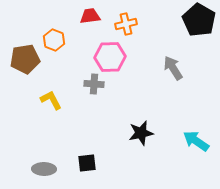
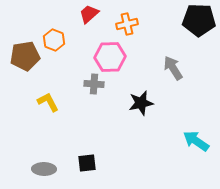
red trapezoid: moved 1 px left, 2 px up; rotated 35 degrees counterclockwise
black pentagon: rotated 28 degrees counterclockwise
orange cross: moved 1 px right
brown pentagon: moved 3 px up
yellow L-shape: moved 3 px left, 2 px down
black star: moved 30 px up
